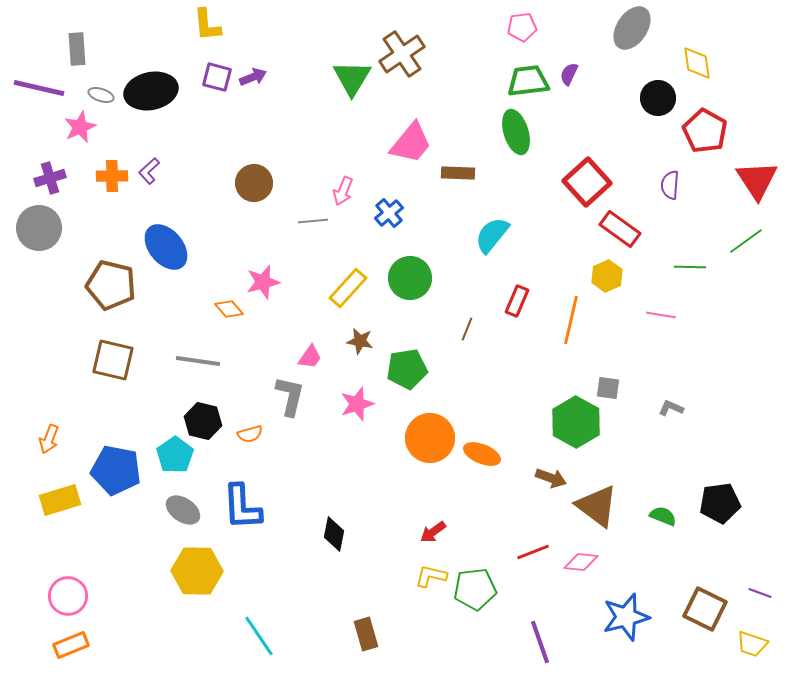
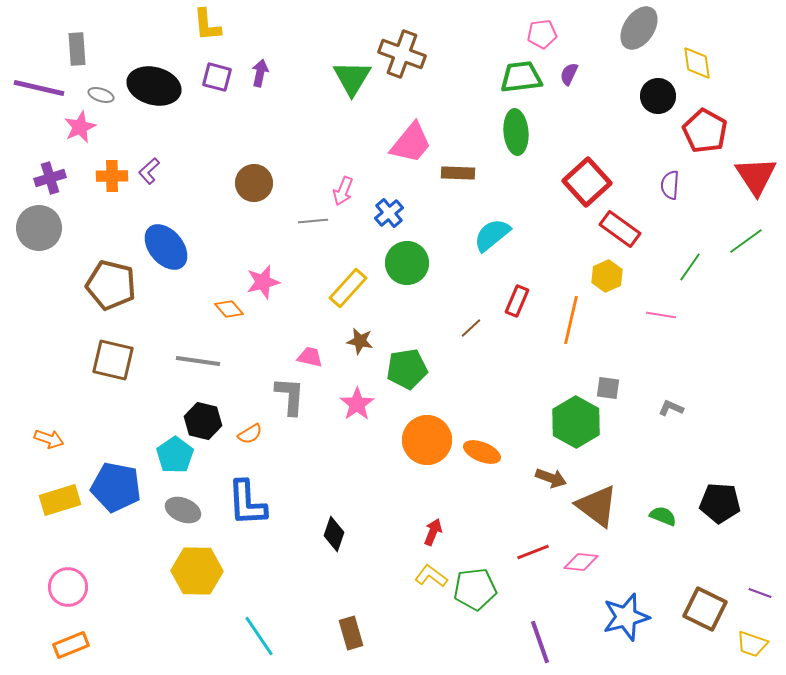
pink pentagon at (522, 27): moved 20 px right, 7 px down
gray ellipse at (632, 28): moved 7 px right
brown cross at (402, 54): rotated 36 degrees counterclockwise
purple arrow at (253, 77): moved 7 px right, 4 px up; rotated 56 degrees counterclockwise
green trapezoid at (528, 81): moved 7 px left, 4 px up
black ellipse at (151, 91): moved 3 px right, 5 px up; rotated 27 degrees clockwise
black circle at (658, 98): moved 2 px up
green ellipse at (516, 132): rotated 12 degrees clockwise
red triangle at (757, 180): moved 1 px left, 4 px up
cyan semicircle at (492, 235): rotated 12 degrees clockwise
green line at (690, 267): rotated 56 degrees counterclockwise
green circle at (410, 278): moved 3 px left, 15 px up
brown line at (467, 329): moved 4 px right, 1 px up; rotated 25 degrees clockwise
pink trapezoid at (310, 357): rotated 112 degrees counterclockwise
gray L-shape at (290, 396): rotated 9 degrees counterclockwise
pink star at (357, 404): rotated 16 degrees counterclockwise
orange semicircle at (250, 434): rotated 15 degrees counterclockwise
orange circle at (430, 438): moved 3 px left, 2 px down
orange arrow at (49, 439): rotated 92 degrees counterclockwise
orange ellipse at (482, 454): moved 2 px up
blue pentagon at (116, 470): moved 17 px down
black pentagon at (720, 503): rotated 12 degrees clockwise
blue L-shape at (242, 507): moved 5 px right, 4 px up
gray ellipse at (183, 510): rotated 12 degrees counterclockwise
red arrow at (433, 532): rotated 148 degrees clockwise
black diamond at (334, 534): rotated 8 degrees clockwise
yellow L-shape at (431, 576): rotated 24 degrees clockwise
pink circle at (68, 596): moved 9 px up
brown rectangle at (366, 634): moved 15 px left, 1 px up
